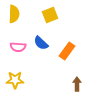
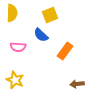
yellow semicircle: moved 2 px left, 1 px up
blue semicircle: moved 8 px up
orange rectangle: moved 2 px left
yellow star: rotated 24 degrees clockwise
brown arrow: rotated 96 degrees counterclockwise
